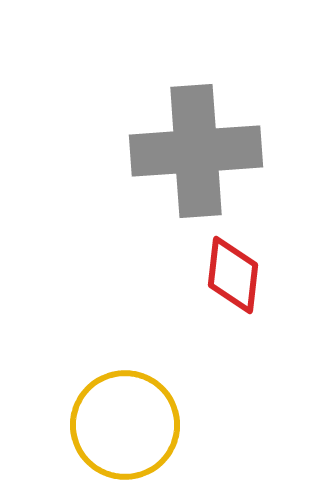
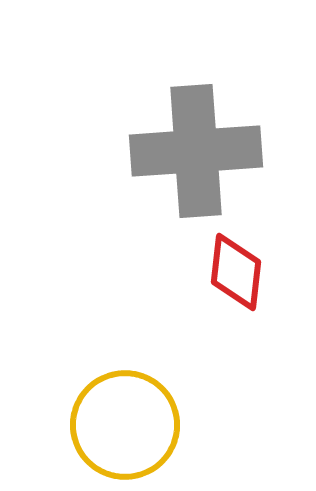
red diamond: moved 3 px right, 3 px up
